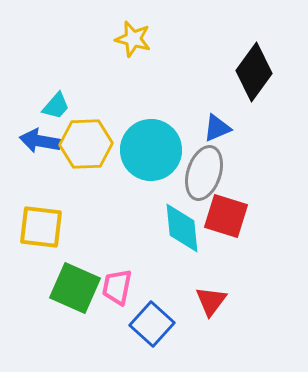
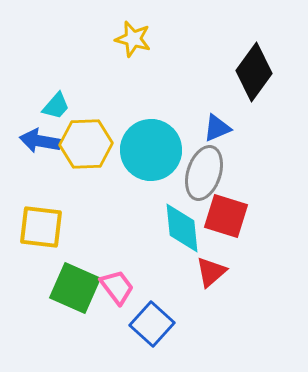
pink trapezoid: rotated 132 degrees clockwise
red triangle: moved 29 px up; rotated 12 degrees clockwise
